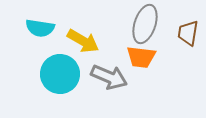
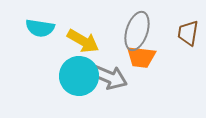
gray ellipse: moved 8 px left, 7 px down
cyan circle: moved 19 px right, 2 px down
